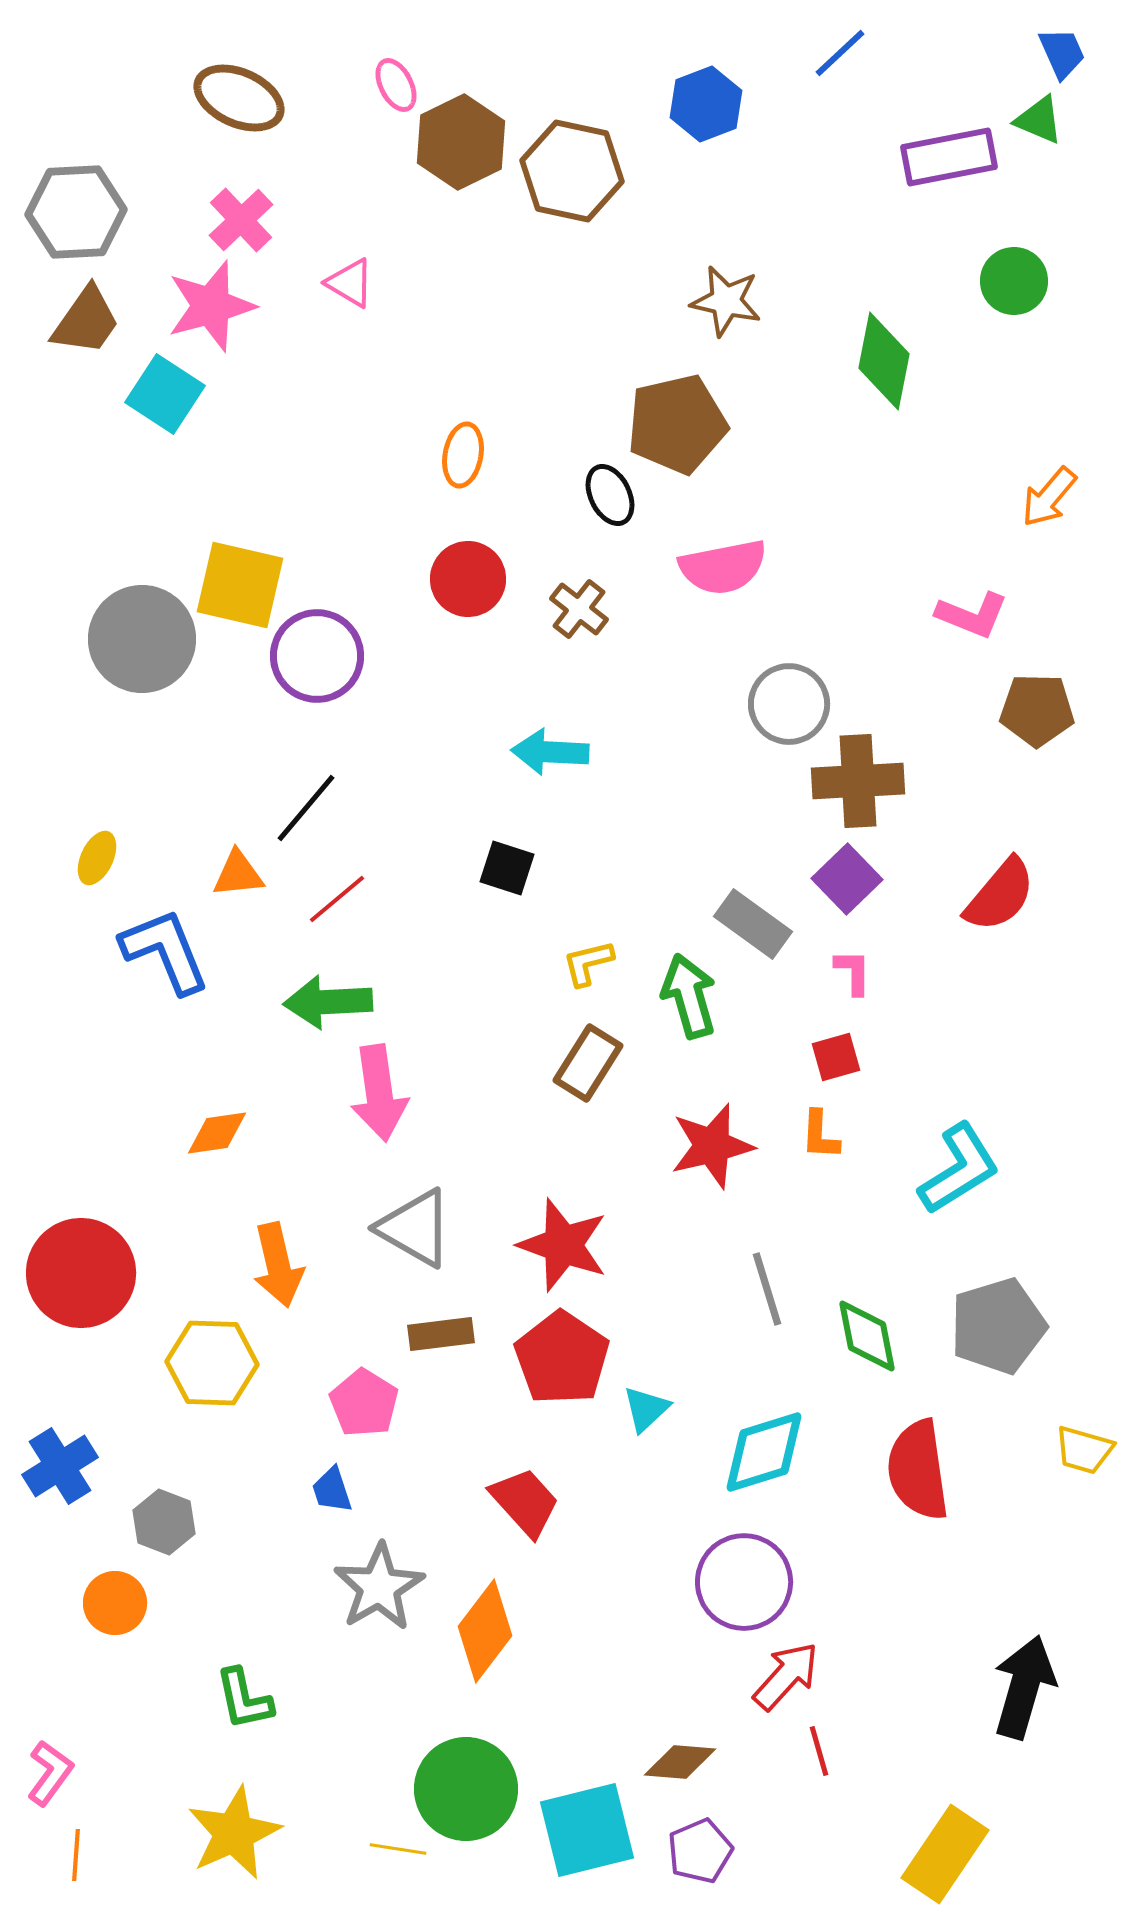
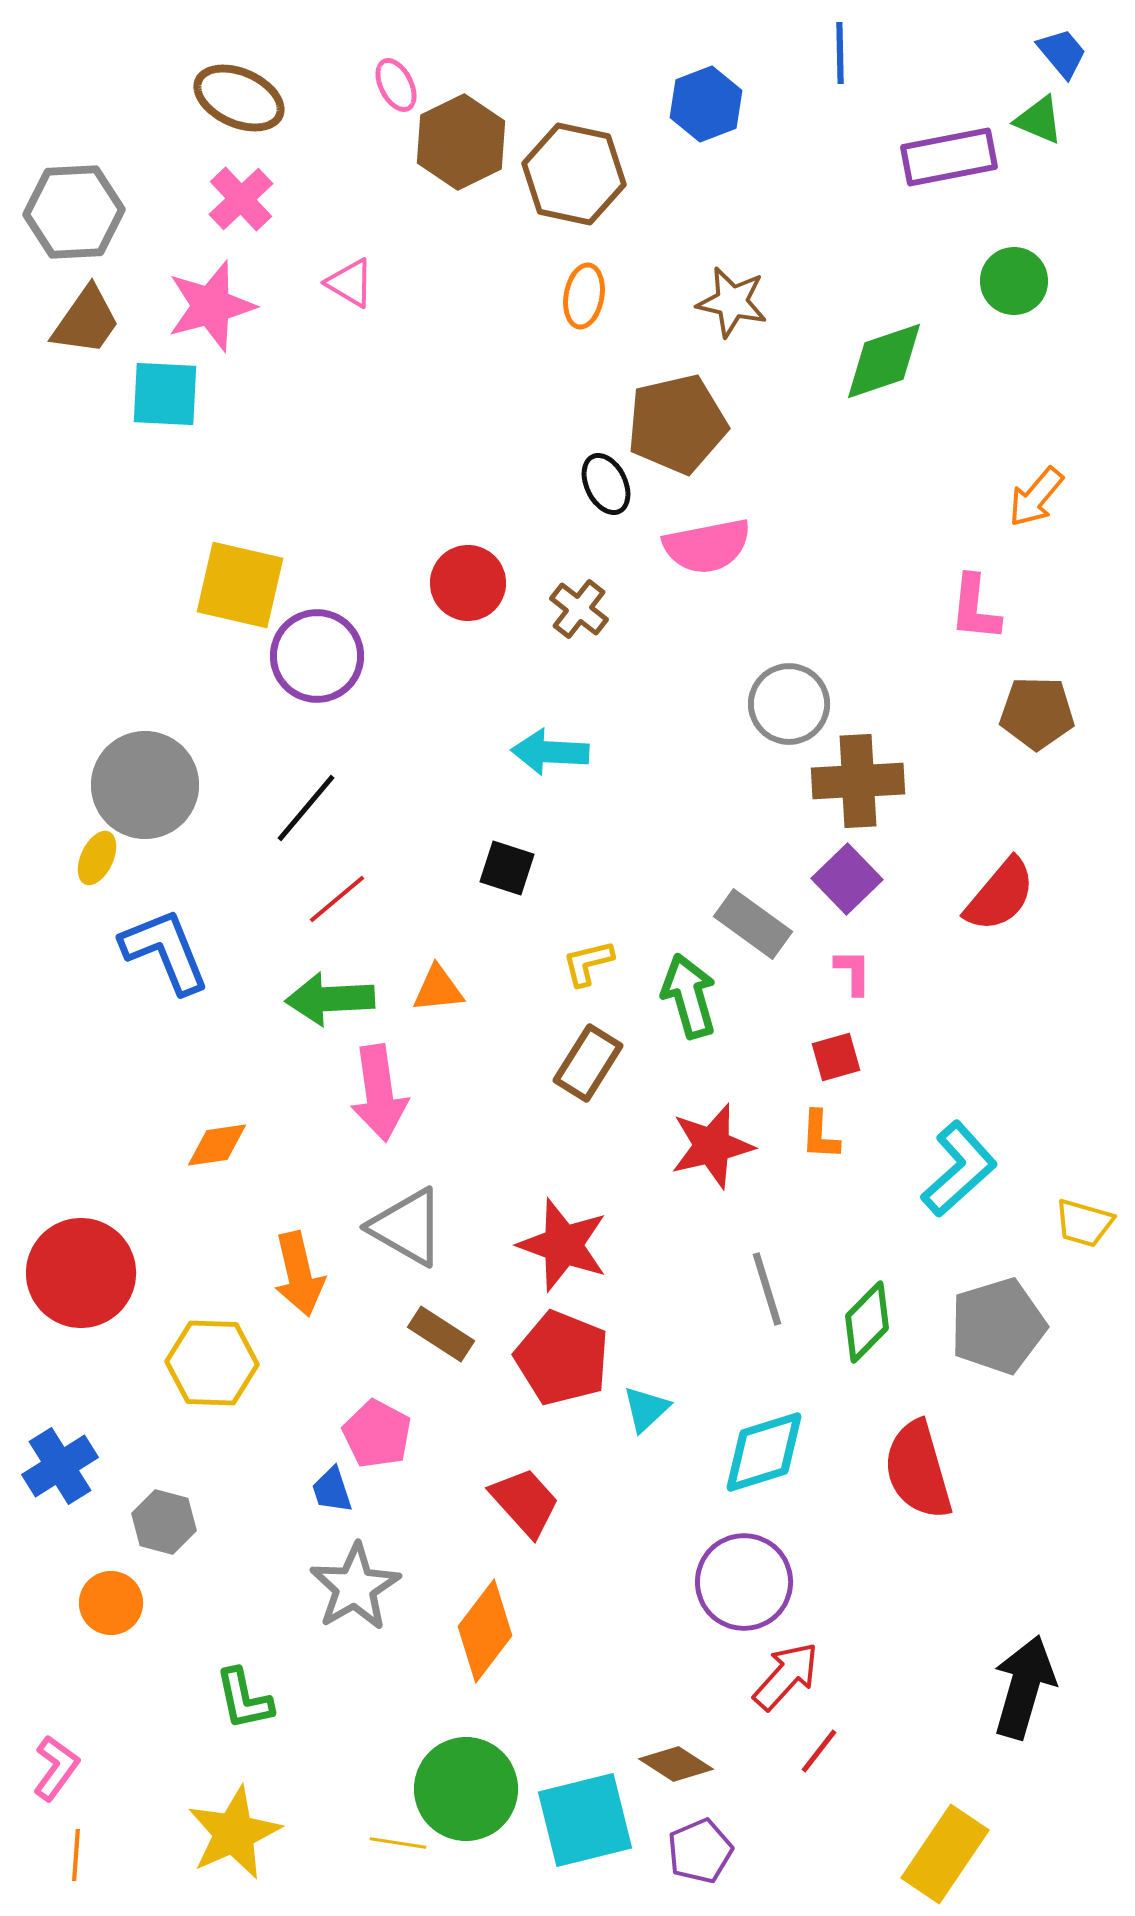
blue line at (840, 53): rotated 48 degrees counterclockwise
blue trapezoid at (1062, 53): rotated 16 degrees counterclockwise
brown hexagon at (572, 171): moved 2 px right, 3 px down
gray hexagon at (76, 212): moved 2 px left
pink cross at (241, 220): moved 21 px up
brown star at (726, 301): moved 6 px right, 1 px down
green diamond at (884, 361): rotated 60 degrees clockwise
cyan square at (165, 394): rotated 30 degrees counterclockwise
orange ellipse at (463, 455): moved 121 px right, 159 px up
black ellipse at (610, 495): moved 4 px left, 11 px up
orange arrow at (1049, 497): moved 13 px left
pink semicircle at (723, 567): moved 16 px left, 21 px up
red circle at (468, 579): moved 4 px down
pink L-shape at (972, 615): moved 3 px right, 7 px up; rotated 74 degrees clockwise
gray circle at (142, 639): moved 3 px right, 146 px down
brown pentagon at (1037, 710): moved 3 px down
orange triangle at (238, 874): moved 200 px right, 115 px down
green arrow at (328, 1002): moved 2 px right, 3 px up
orange diamond at (217, 1133): moved 12 px down
cyan L-shape at (959, 1169): rotated 10 degrees counterclockwise
gray triangle at (415, 1228): moved 8 px left, 1 px up
orange arrow at (278, 1265): moved 21 px right, 9 px down
brown rectangle at (441, 1334): rotated 40 degrees clockwise
green diamond at (867, 1336): moved 14 px up; rotated 56 degrees clockwise
red pentagon at (562, 1358): rotated 12 degrees counterclockwise
pink pentagon at (364, 1403): moved 13 px right, 31 px down; rotated 4 degrees counterclockwise
yellow trapezoid at (1084, 1450): moved 227 px up
red semicircle at (918, 1470): rotated 8 degrees counterclockwise
gray hexagon at (164, 1522): rotated 6 degrees counterclockwise
gray star at (379, 1587): moved 24 px left
orange circle at (115, 1603): moved 4 px left
red line at (819, 1751): rotated 54 degrees clockwise
brown diamond at (680, 1762): moved 4 px left, 2 px down; rotated 28 degrees clockwise
pink L-shape at (50, 1773): moved 6 px right, 5 px up
cyan square at (587, 1830): moved 2 px left, 10 px up
yellow line at (398, 1849): moved 6 px up
